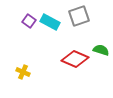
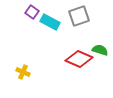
purple square: moved 3 px right, 9 px up
green semicircle: moved 1 px left
red diamond: moved 4 px right
